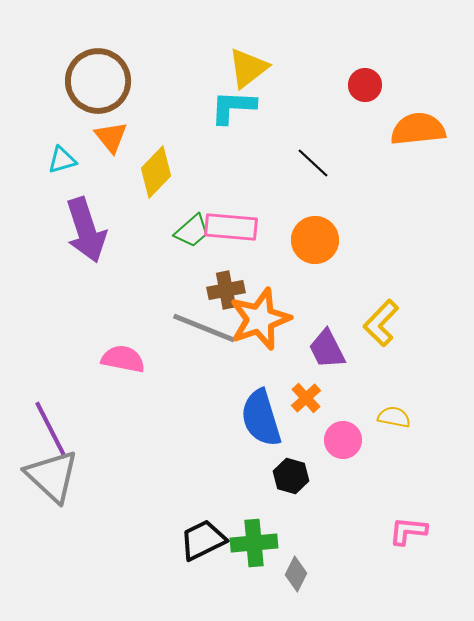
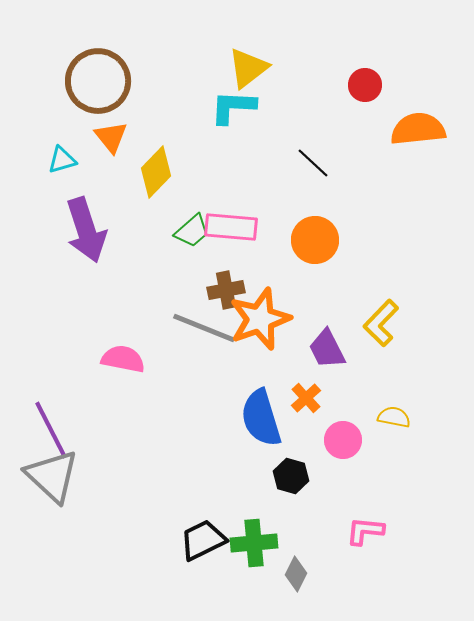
pink L-shape: moved 43 px left
